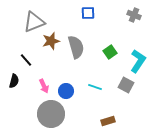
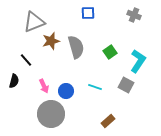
brown rectangle: rotated 24 degrees counterclockwise
